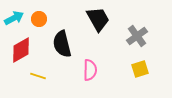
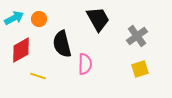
pink semicircle: moved 5 px left, 6 px up
